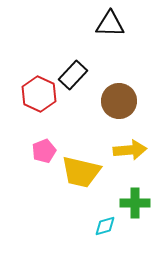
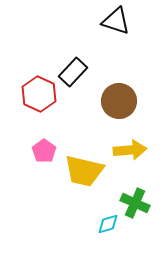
black triangle: moved 6 px right, 3 px up; rotated 16 degrees clockwise
black rectangle: moved 3 px up
pink pentagon: rotated 15 degrees counterclockwise
yellow trapezoid: moved 3 px right, 1 px up
green cross: rotated 24 degrees clockwise
cyan diamond: moved 3 px right, 2 px up
